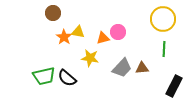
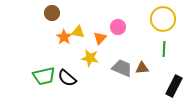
brown circle: moved 1 px left
pink circle: moved 5 px up
orange triangle: moved 3 px left; rotated 32 degrees counterclockwise
gray trapezoid: rotated 110 degrees counterclockwise
